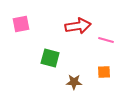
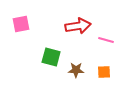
green square: moved 1 px right, 1 px up
brown star: moved 2 px right, 12 px up
